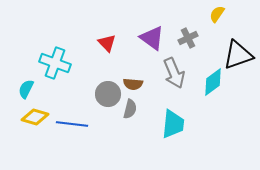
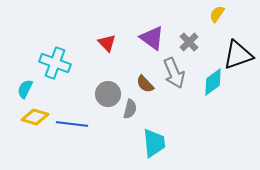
gray cross: moved 1 px right, 4 px down; rotated 18 degrees counterclockwise
brown semicircle: moved 12 px right; rotated 42 degrees clockwise
cyan semicircle: moved 1 px left
cyan trapezoid: moved 19 px left, 19 px down; rotated 12 degrees counterclockwise
